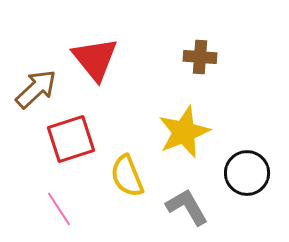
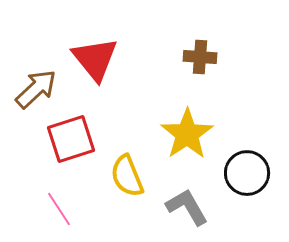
yellow star: moved 3 px right, 2 px down; rotated 12 degrees counterclockwise
